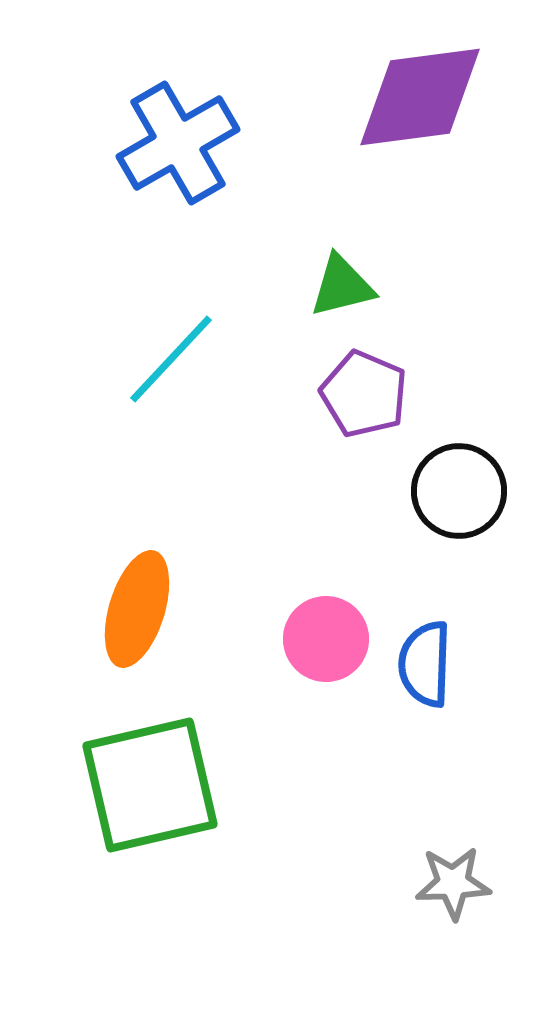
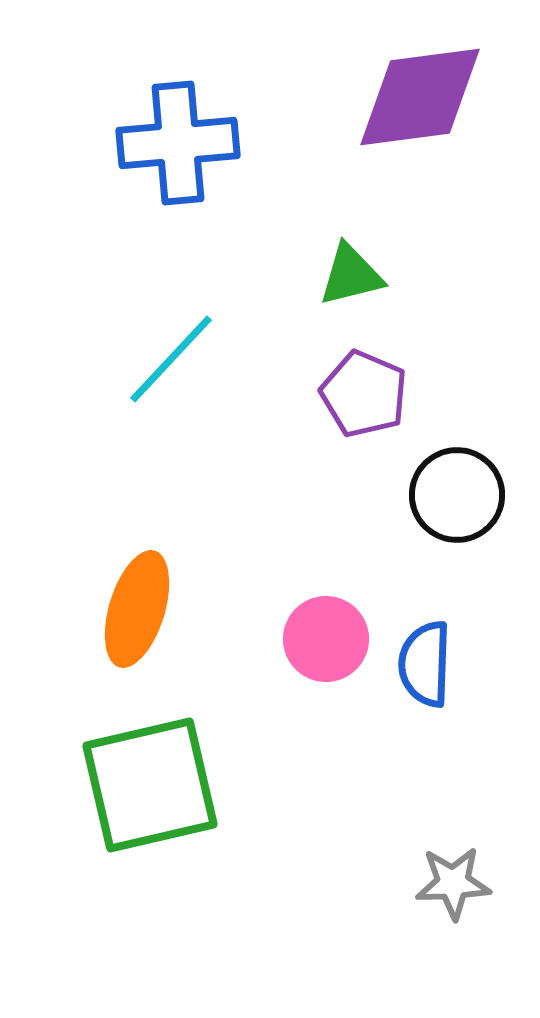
blue cross: rotated 25 degrees clockwise
green triangle: moved 9 px right, 11 px up
black circle: moved 2 px left, 4 px down
